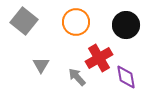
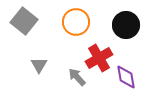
gray triangle: moved 2 px left
